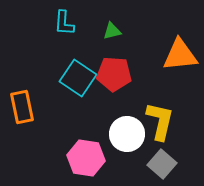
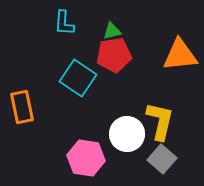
red pentagon: moved 19 px up; rotated 12 degrees counterclockwise
gray square: moved 5 px up
